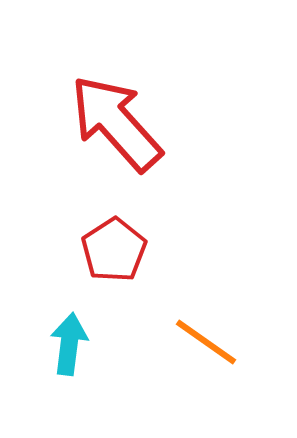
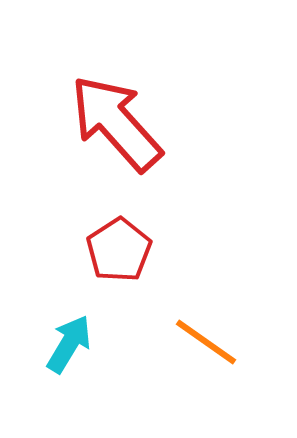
red pentagon: moved 5 px right
cyan arrow: rotated 24 degrees clockwise
